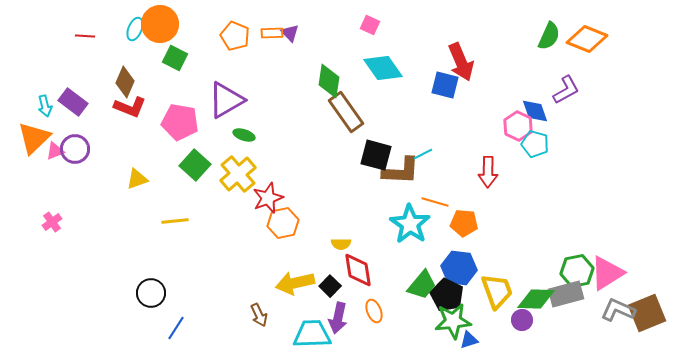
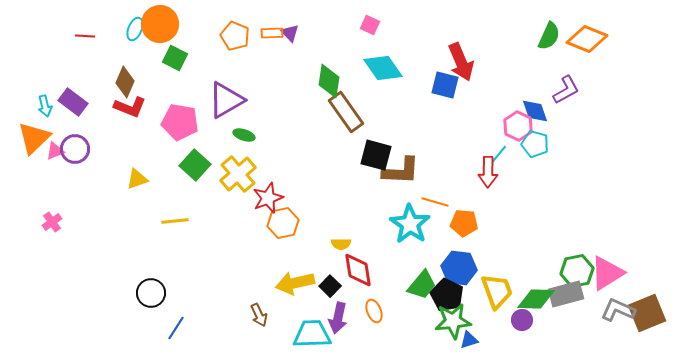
cyan line at (423, 154): moved 76 px right; rotated 24 degrees counterclockwise
